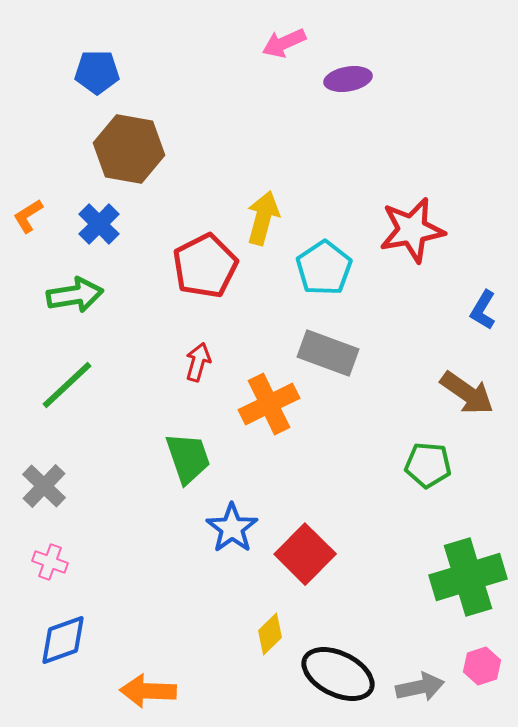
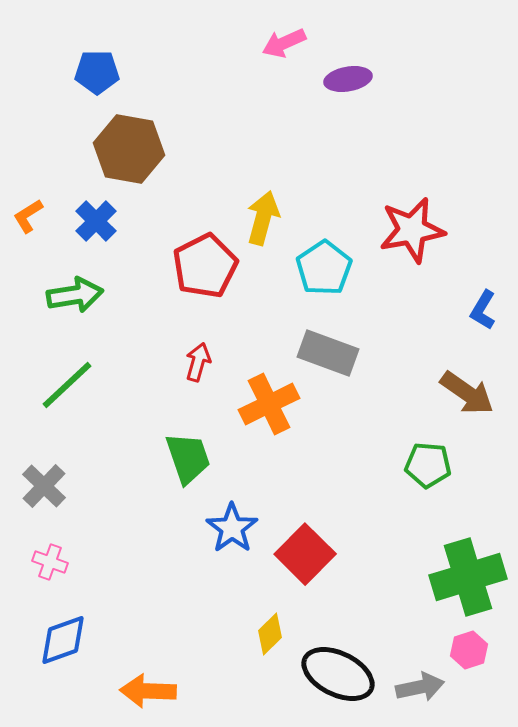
blue cross: moved 3 px left, 3 px up
pink hexagon: moved 13 px left, 16 px up
